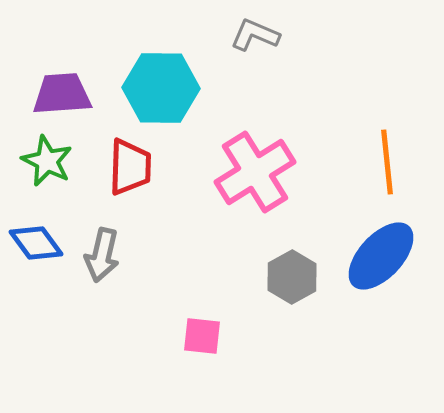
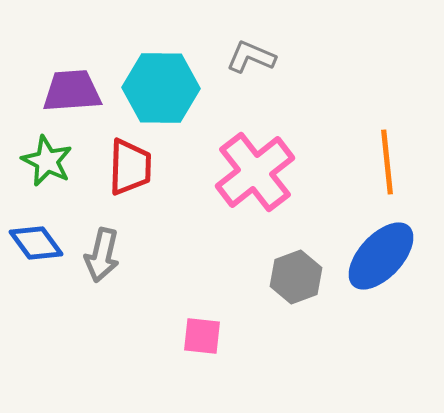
gray L-shape: moved 4 px left, 22 px down
purple trapezoid: moved 10 px right, 3 px up
pink cross: rotated 6 degrees counterclockwise
gray hexagon: moved 4 px right; rotated 9 degrees clockwise
